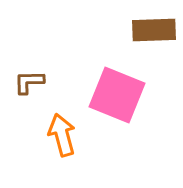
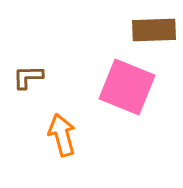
brown L-shape: moved 1 px left, 5 px up
pink square: moved 10 px right, 8 px up
